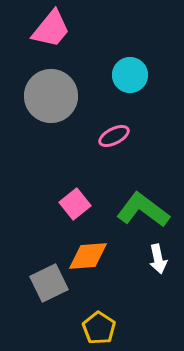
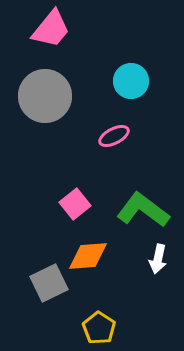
cyan circle: moved 1 px right, 6 px down
gray circle: moved 6 px left
white arrow: rotated 24 degrees clockwise
